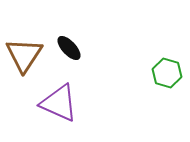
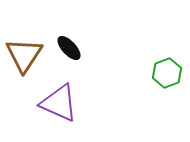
green hexagon: rotated 24 degrees clockwise
